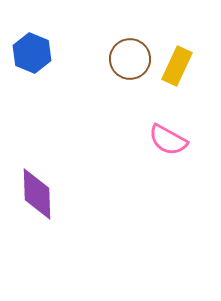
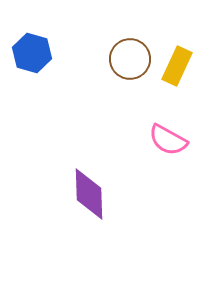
blue hexagon: rotated 6 degrees counterclockwise
purple diamond: moved 52 px right
